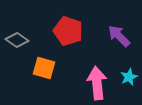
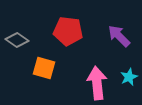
red pentagon: rotated 12 degrees counterclockwise
